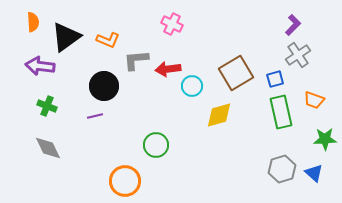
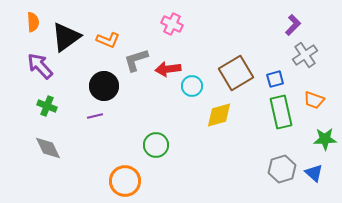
gray cross: moved 7 px right
gray L-shape: rotated 12 degrees counterclockwise
purple arrow: rotated 40 degrees clockwise
